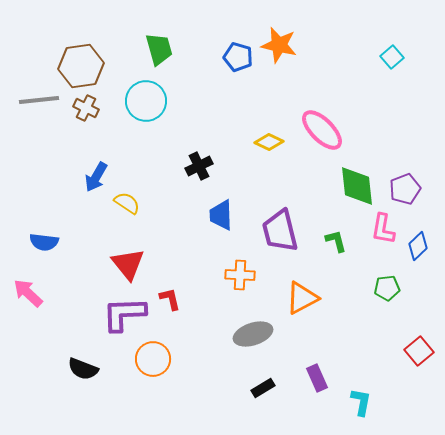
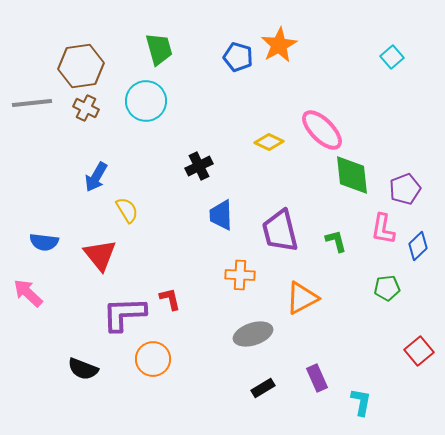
orange star: rotated 30 degrees clockwise
gray line: moved 7 px left, 3 px down
green diamond: moved 5 px left, 11 px up
yellow semicircle: moved 7 px down; rotated 24 degrees clockwise
red triangle: moved 28 px left, 9 px up
